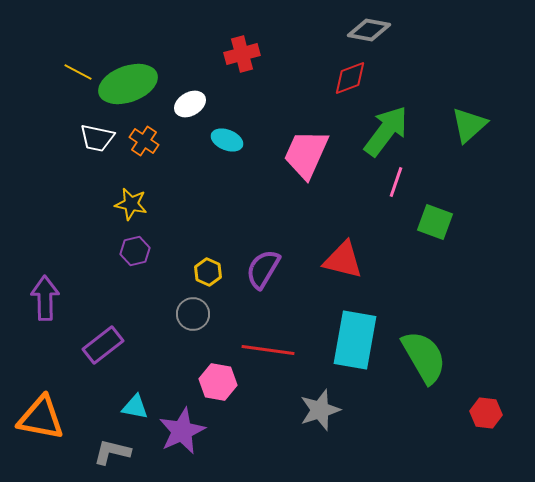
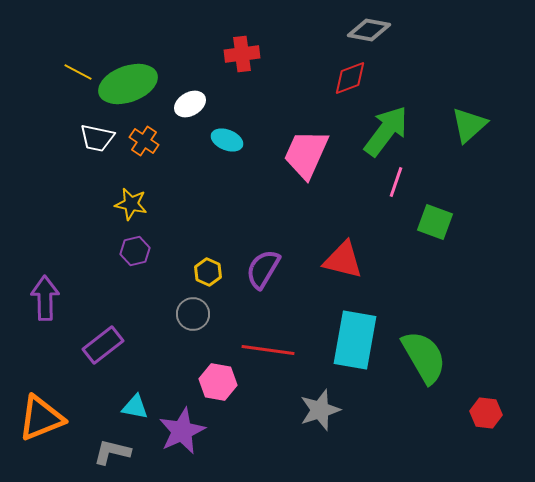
red cross: rotated 8 degrees clockwise
orange triangle: rotated 33 degrees counterclockwise
